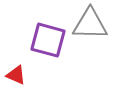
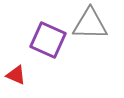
purple square: rotated 9 degrees clockwise
